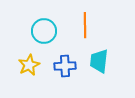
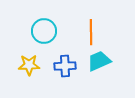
orange line: moved 6 px right, 7 px down
cyan trapezoid: rotated 60 degrees clockwise
yellow star: rotated 25 degrees clockwise
